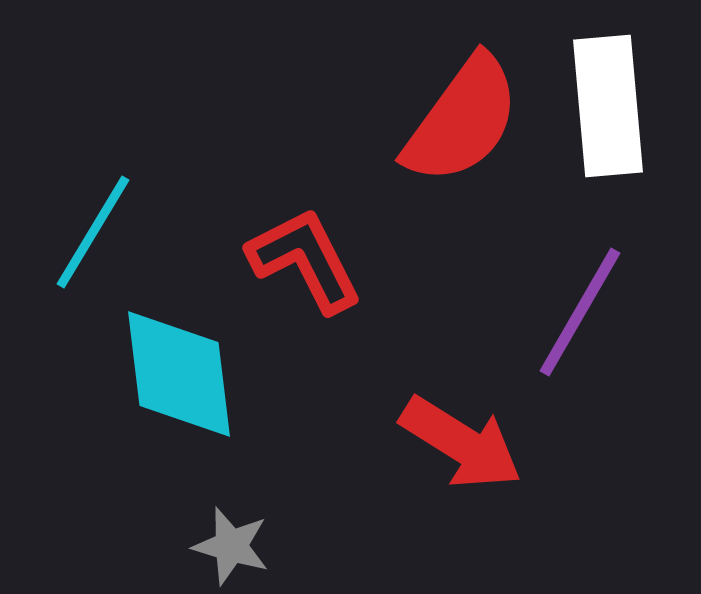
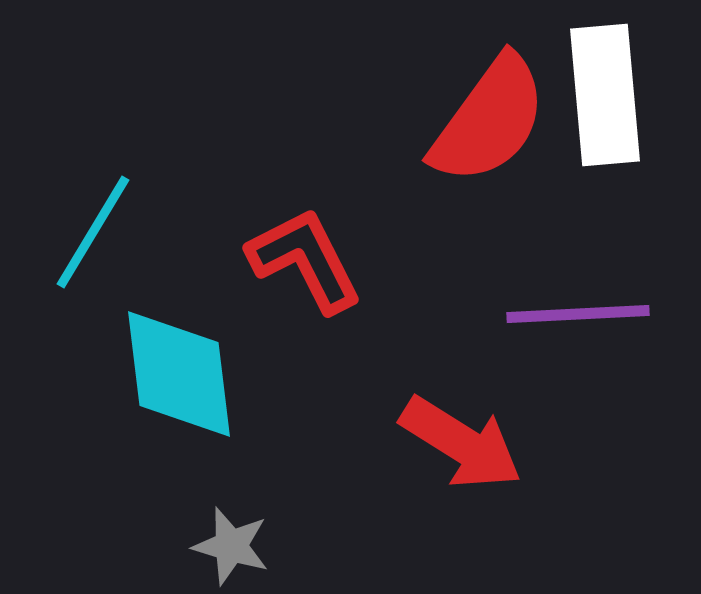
white rectangle: moved 3 px left, 11 px up
red semicircle: moved 27 px right
purple line: moved 2 px left, 2 px down; rotated 57 degrees clockwise
